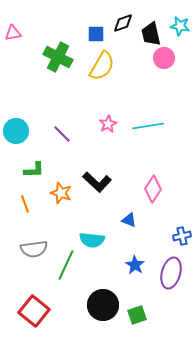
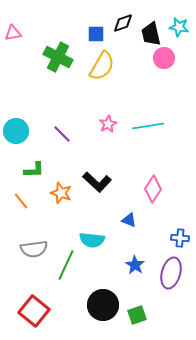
cyan star: moved 1 px left, 1 px down
orange line: moved 4 px left, 3 px up; rotated 18 degrees counterclockwise
blue cross: moved 2 px left, 2 px down; rotated 18 degrees clockwise
